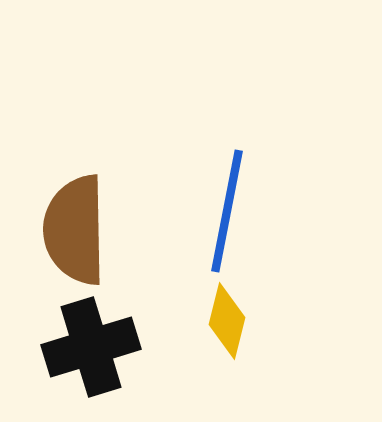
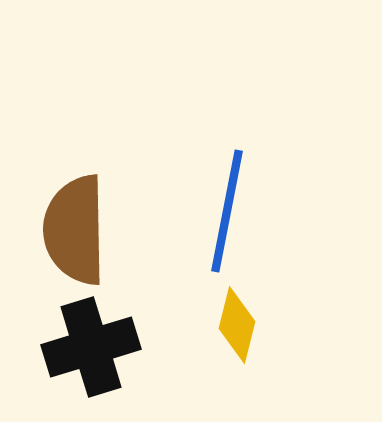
yellow diamond: moved 10 px right, 4 px down
